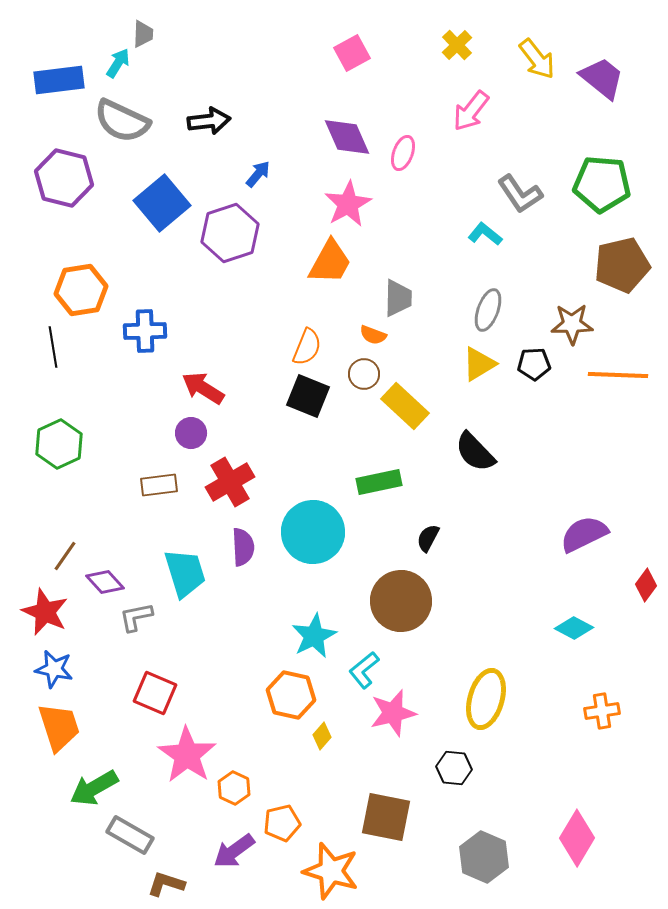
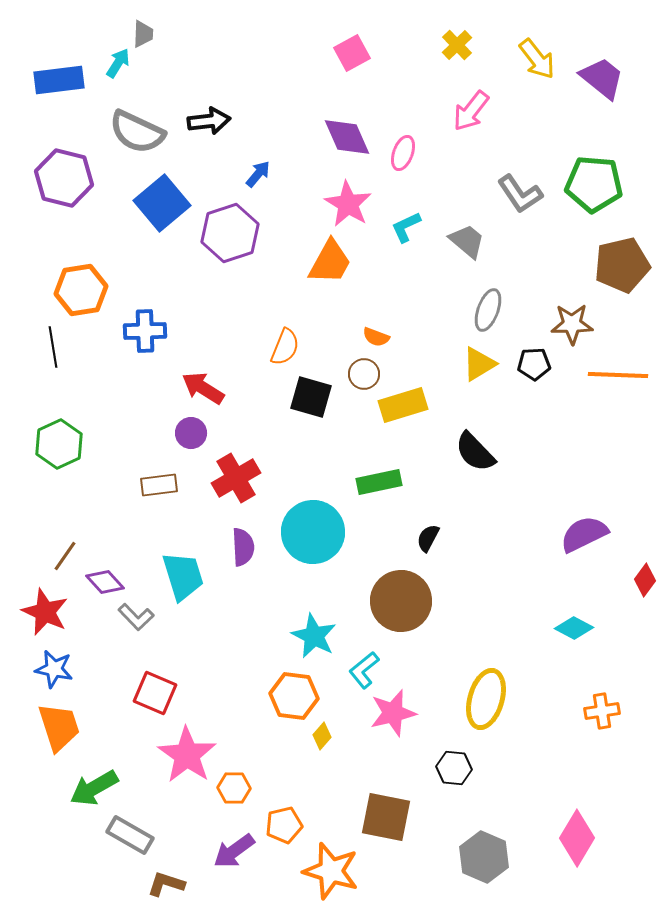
gray semicircle at (122, 121): moved 15 px right, 11 px down
green pentagon at (602, 184): moved 8 px left
pink star at (348, 204): rotated 12 degrees counterclockwise
cyan L-shape at (485, 234): moved 79 px left, 7 px up; rotated 64 degrees counterclockwise
gray trapezoid at (398, 298): moved 69 px right, 57 px up; rotated 51 degrees counterclockwise
orange semicircle at (373, 335): moved 3 px right, 2 px down
orange semicircle at (307, 347): moved 22 px left
black square at (308, 396): moved 3 px right, 1 px down; rotated 6 degrees counterclockwise
yellow rectangle at (405, 406): moved 2 px left, 1 px up; rotated 60 degrees counterclockwise
red cross at (230, 482): moved 6 px right, 4 px up
cyan trapezoid at (185, 573): moved 2 px left, 3 px down
red diamond at (646, 585): moved 1 px left, 5 px up
gray L-shape at (136, 617): rotated 123 degrees counterclockwise
cyan star at (314, 636): rotated 18 degrees counterclockwise
orange hexagon at (291, 695): moved 3 px right, 1 px down; rotated 6 degrees counterclockwise
orange hexagon at (234, 788): rotated 24 degrees counterclockwise
orange pentagon at (282, 823): moved 2 px right, 2 px down
